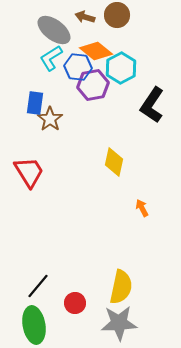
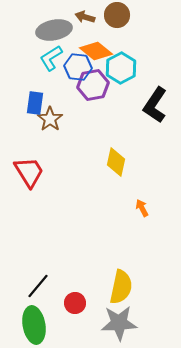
gray ellipse: rotated 48 degrees counterclockwise
black L-shape: moved 3 px right
yellow diamond: moved 2 px right
